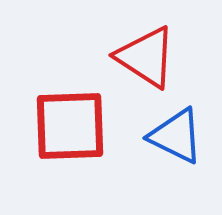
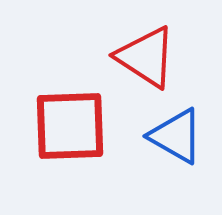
blue triangle: rotated 4 degrees clockwise
